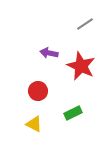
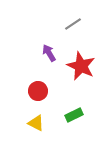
gray line: moved 12 px left
purple arrow: rotated 48 degrees clockwise
green rectangle: moved 1 px right, 2 px down
yellow triangle: moved 2 px right, 1 px up
